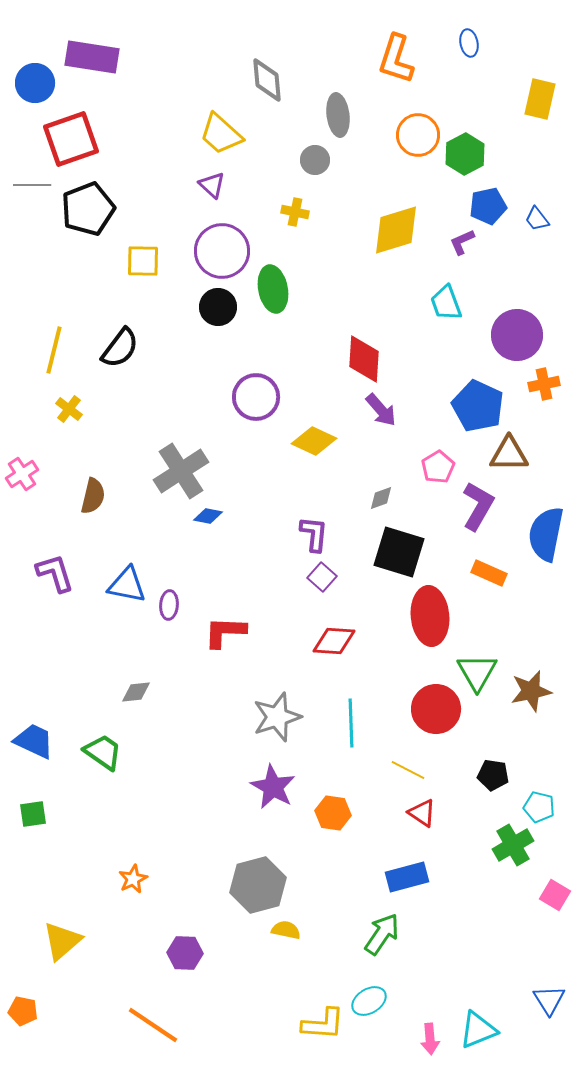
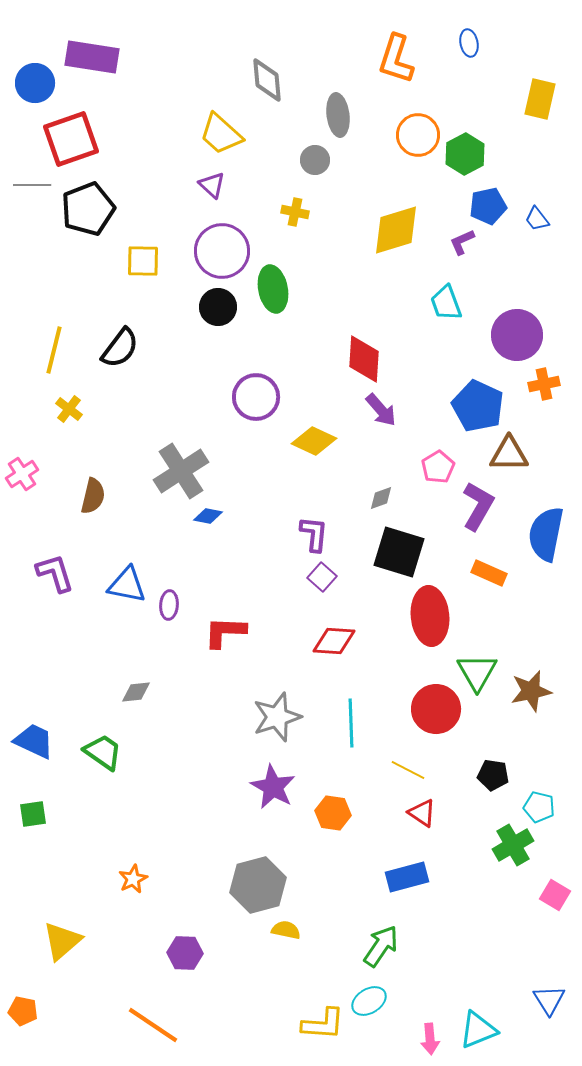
green arrow at (382, 934): moved 1 px left, 12 px down
